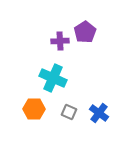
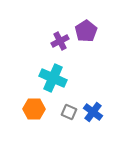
purple pentagon: moved 1 px right, 1 px up
purple cross: rotated 24 degrees counterclockwise
blue cross: moved 6 px left, 1 px up
